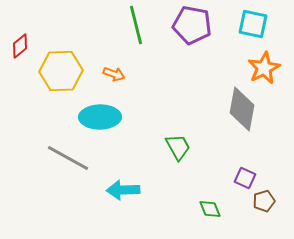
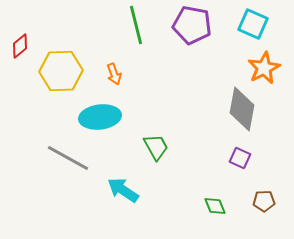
cyan square: rotated 12 degrees clockwise
orange arrow: rotated 50 degrees clockwise
cyan ellipse: rotated 6 degrees counterclockwise
green trapezoid: moved 22 px left
purple square: moved 5 px left, 20 px up
cyan arrow: rotated 36 degrees clockwise
brown pentagon: rotated 15 degrees clockwise
green diamond: moved 5 px right, 3 px up
